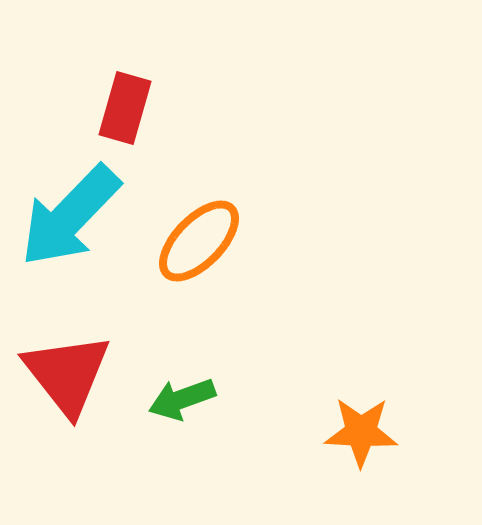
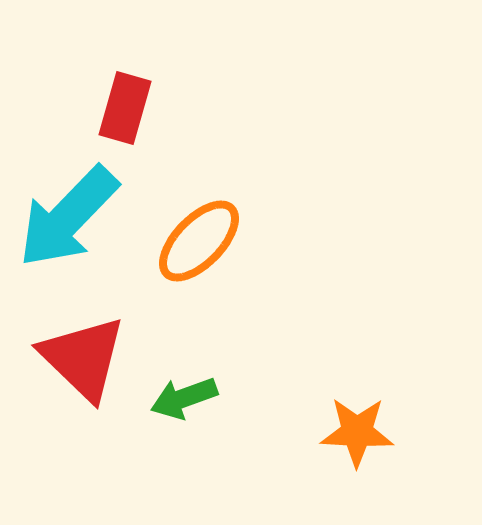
cyan arrow: moved 2 px left, 1 px down
red triangle: moved 16 px right, 16 px up; rotated 8 degrees counterclockwise
green arrow: moved 2 px right, 1 px up
orange star: moved 4 px left
